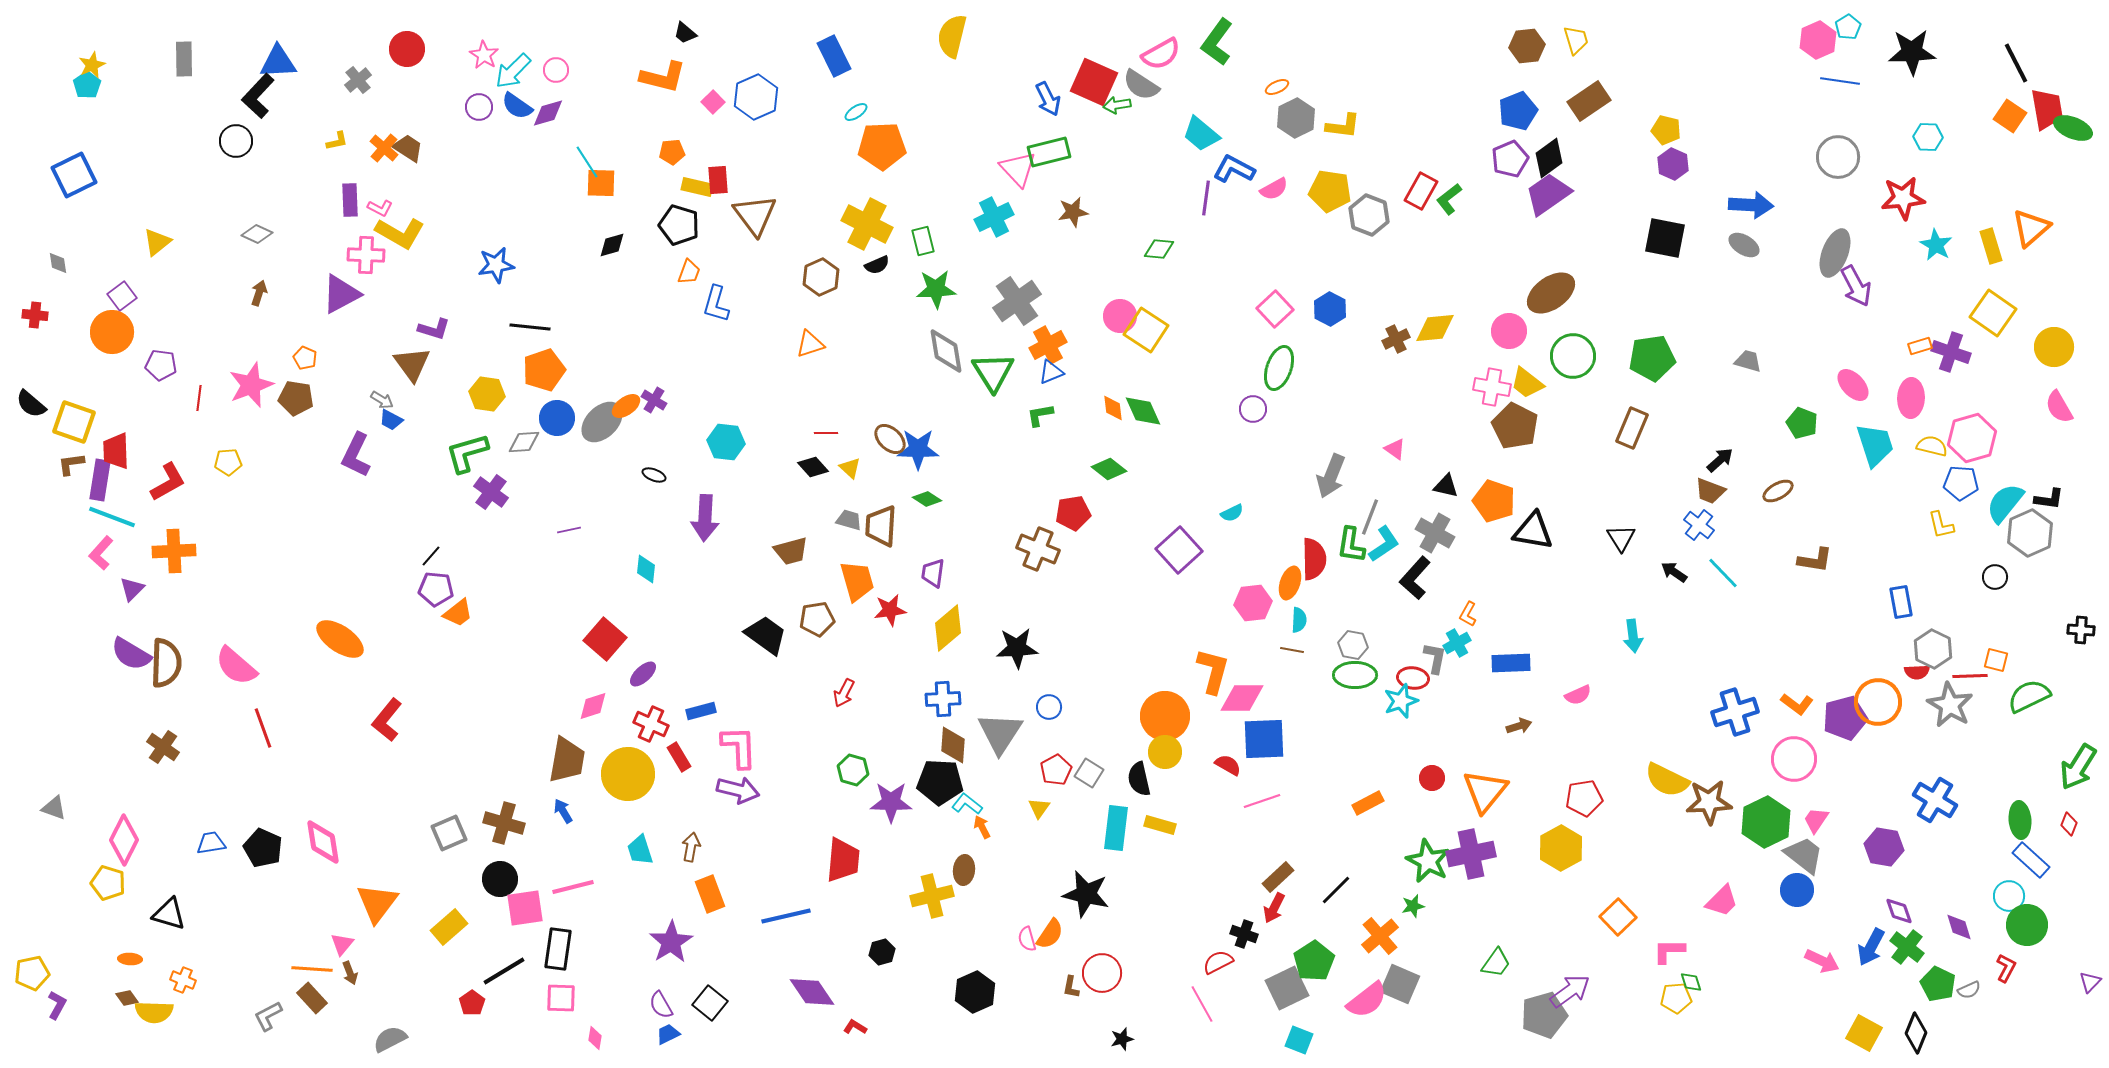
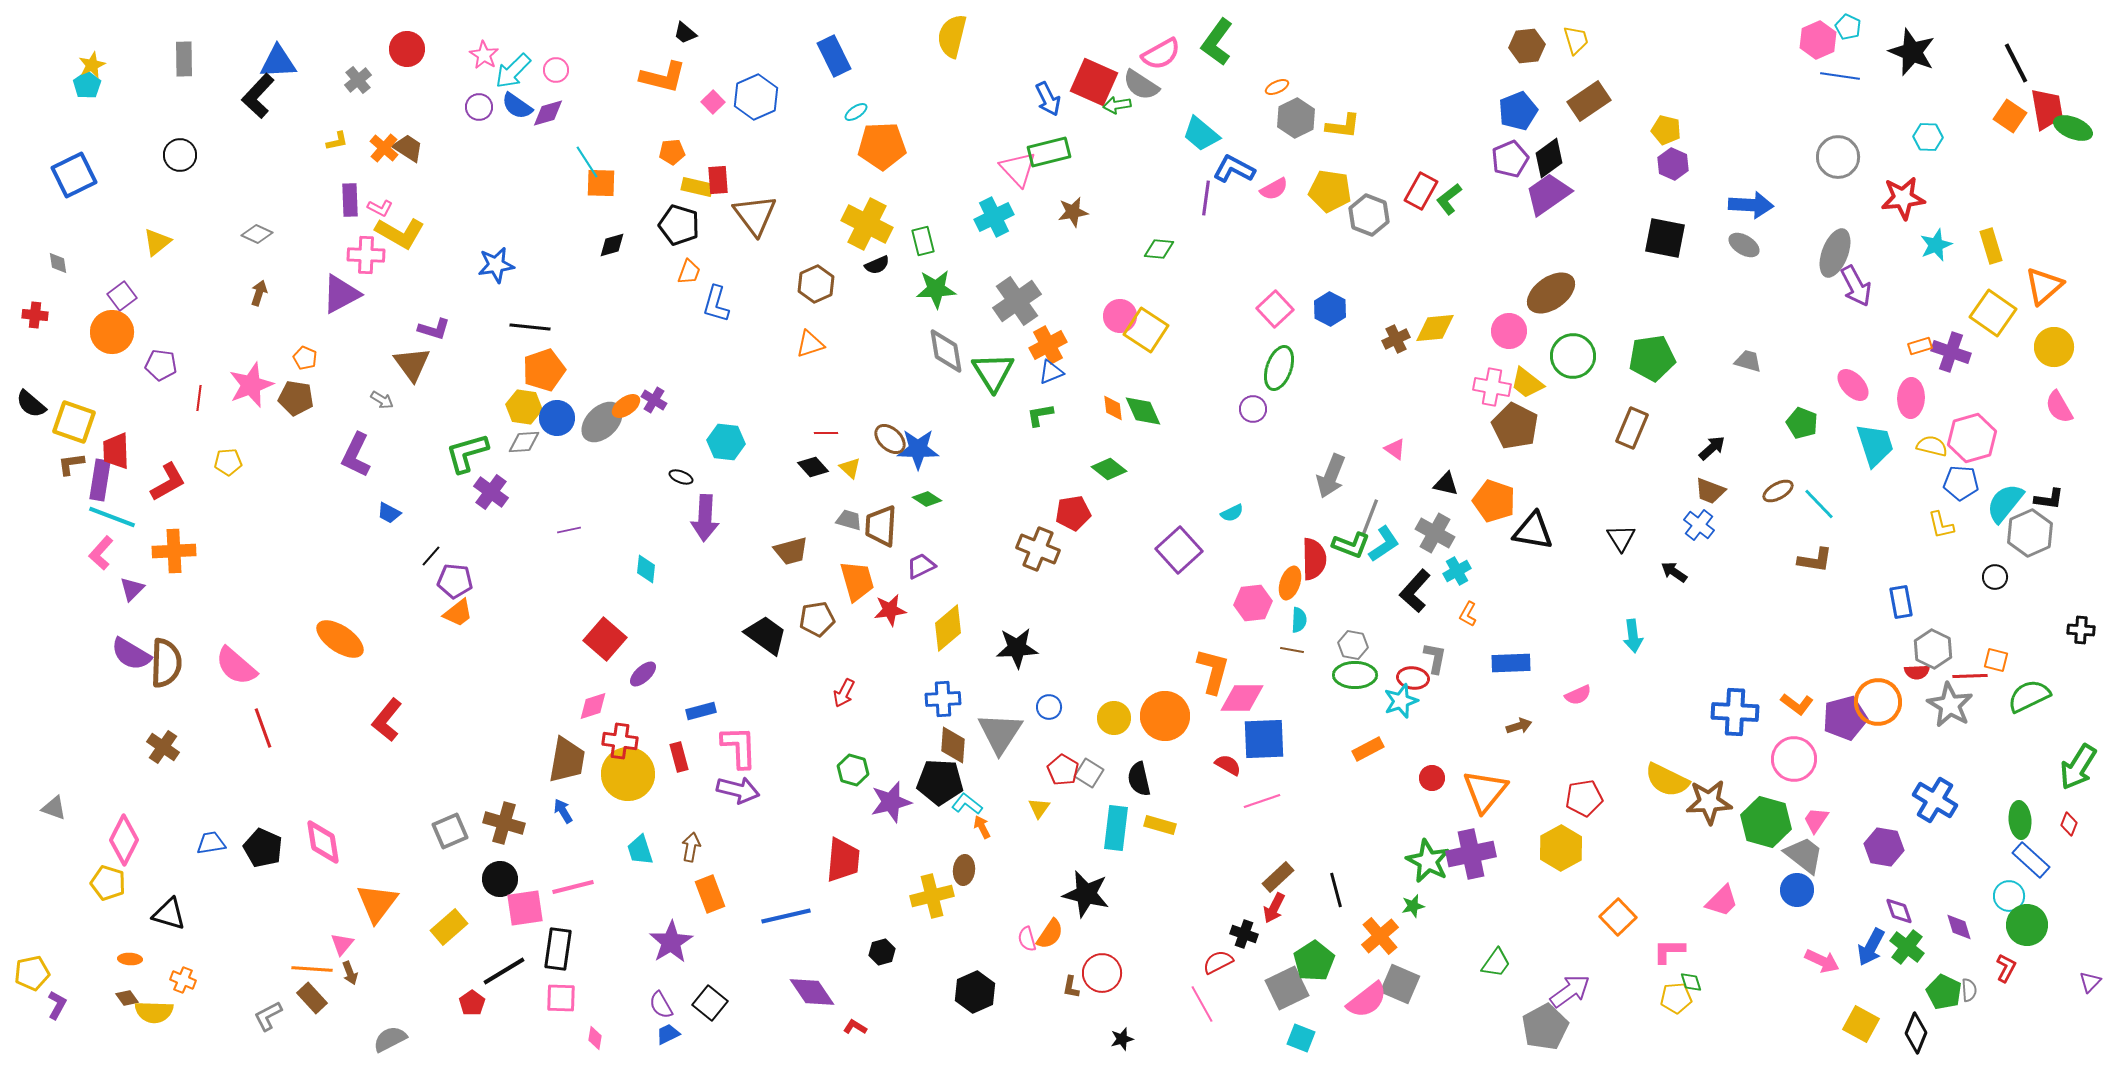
cyan pentagon at (1848, 27): rotated 15 degrees counterclockwise
black star at (1912, 52): rotated 24 degrees clockwise
blue line at (1840, 81): moved 5 px up
black circle at (236, 141): moved 56 px left, 14 px down
orange triangle at (2031, 228): moved 13 px right, 58 px down
cyan star at (1936, 245): rotated 20 degrees clockwise
brown hexagon at (821, 277): moved 5 px left, 7 px down
yellow hexagon at (487, 394): moved 37 px right, 13 px down
blue trapezoid at (391, 420): moved 2 px left, 93 px down
black arrow at (1720, 460): moved 8 px left, 12 px up
black ellipse at (654, 475): moved 27 px right, 2 px down
black triangle at (1446, 486): moved 2 px up
green L-shape at (1351, 545): rotated 78 degrees counterclockwise
purple trapezoid at (933, 573): moved 12 px left, 7 px up; rotated 56 degrees clockwise
cyan line at (1723, 573): moved 96 px right, 69 px up
black L-shape at (1415, 578): moved 13 px down
purple pentagon at (436, 589): moved 19 px right, 8 px up
cyan cross at (1457, 643): moved 72 px up
blue cross at (1735, 712): rotated 21 degrees clockwise
red cross at (651, 724): moved 31 px left, 17 px down; rotated 16 degrees counterclockwise
yellow circle at (1165, 752): moved 51 px left, 34 px up
red rectangle at (679, 757): rotated 16 degrees clockwise
red pentagon at (1056, 770): moved 7 px right; rotated 12 degrees counterclockwise
purple star at (891, 802): rotated 15 degrees counterclockwise
orange rectangle at (1368, 803): moved 54 px up
green hexagon at (1766, 822): rotated 18 degrees counterclockwise
gray square at (449, 833): moved 1 px right, 2 px up
black line at (1336, 890): rotated 60 degrees counterclockwise
green pentagon at (1938, 984): moved 6 px right, 8 px down
gray semicircle at (1969, 990): rotated 70 degrees counterclockwise
gray pentagon at (1544, 1015): moved 1 px right, 12 px down; rotated 12 degrees counterclockwise
yellow square at (1864, 1033): moved 3 px left, 9 px up
cyan square at (1299, 1040): moved 2 px right, 2 px up
